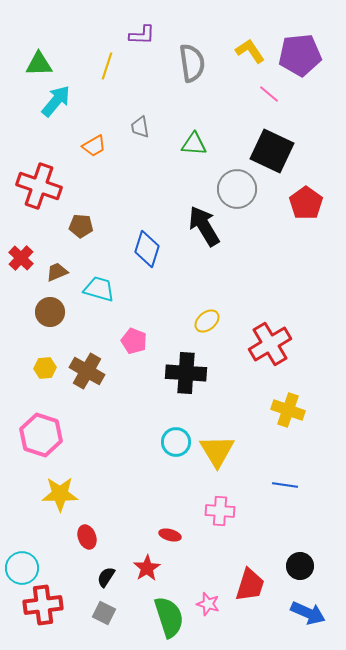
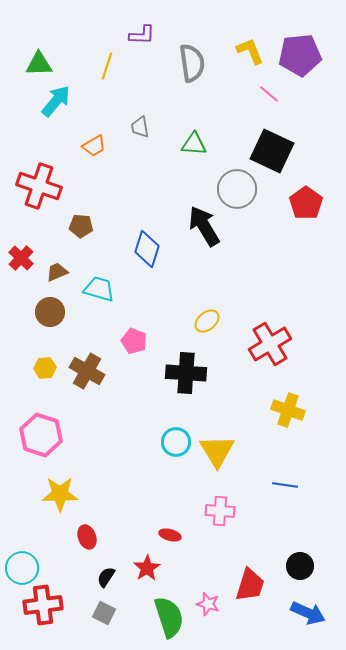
yellow L-shape at (250, 51): rotated 12 degrees clockwise
